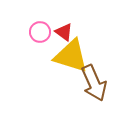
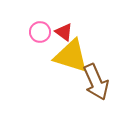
brown arrow: moved 2 px right, 1 px up
